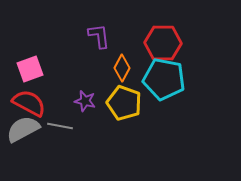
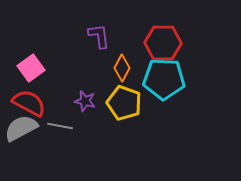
pink square: moved 1 px right, 1 px up; rotated 16 degrees counterclockwise
cyan pentagon: rotated 9 degrees counterclockwise
gray semicircle: moved 2 px left, 1 px up
